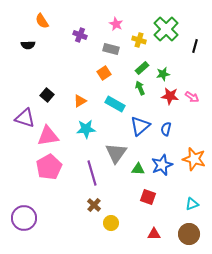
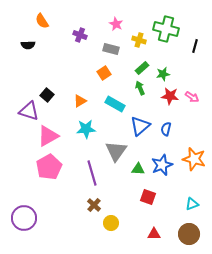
green cross: rotated 30 degrees counterclockwise
purple triangle: moved 4 px right, 7 px up
pink triangle: rotated 20 degrees counterclockwise
gray triangle: moved 2 px up
